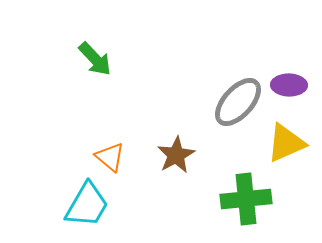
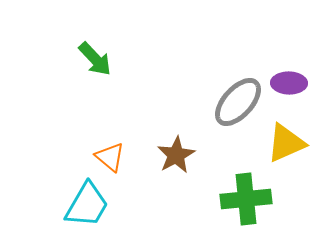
purple ellipse: moved 2 px up
